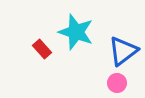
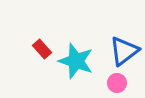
cyan star: moved 29 px down
blue triangle: moved 1 px right
